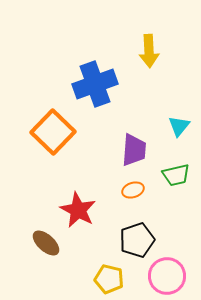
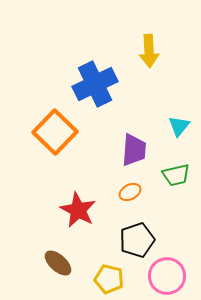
blue cross: rotated 6 degrees counterclockwise
orange square: moved 2 px right
orange ellipse: moved 3 px left, 2 px down; rotated 10 degrees counterclockwise
brown ellipse: moved 12 px right, 20 px down
